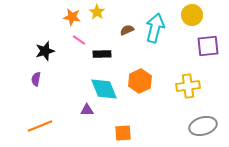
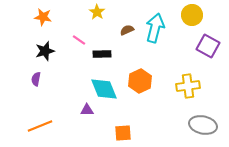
orange star: moved 29 px left
purple square: rotated 35 degrees clockwise
gray ellipse: moved 1 px up; rotated 28 degrees clockwise
